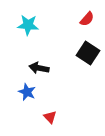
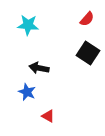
red triangle: moved 2 px left, 1 px up; rotated 16 degrees counterclockwise
